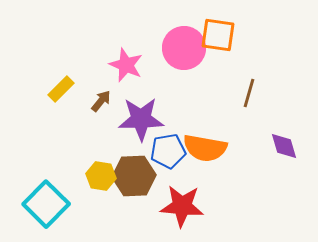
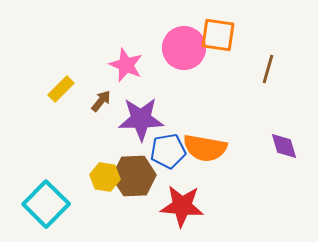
brown line: moved 19 px right, 24 px up
yellow hexagon: moved 4 px right, 1 px down
